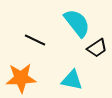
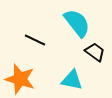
black trapezoid: moved 2 px left, 4 px down; rotated 110 degrees counterclockwise
orange star: moved 1 px left, 1 px down; rotated 20 degrees clockwise
